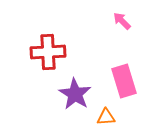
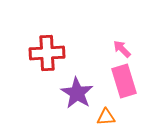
pink arrow: moved 28 px down
red cross: moved 1 px left, 1 px down
purple star: moved 2 px right, 1 px up
